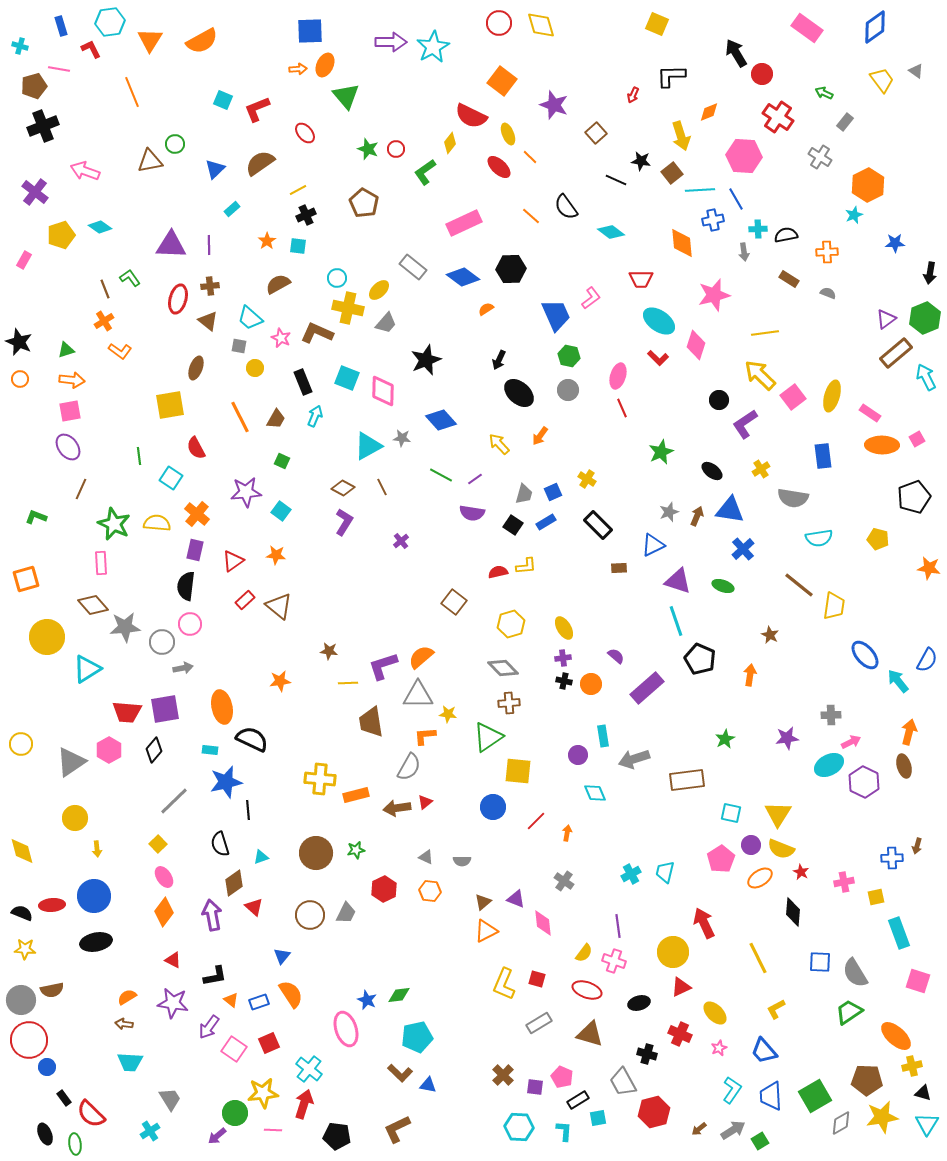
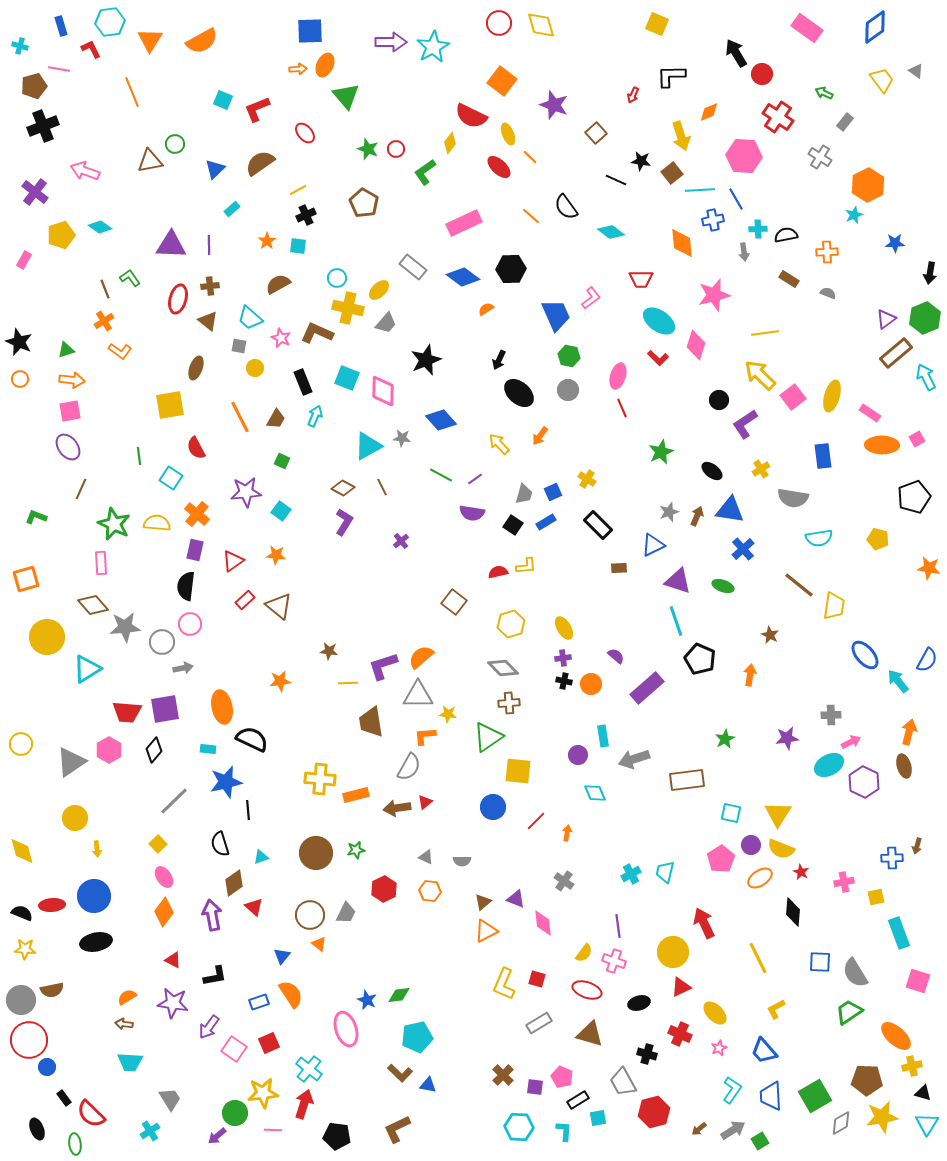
cyan rectangle at (210, 750): moved 2 px left, 1 px up
orange triangle at (231, 1000): moved 88 px right, 56 px up
black ellipse at (45, 1134): moved 8 px left, 5 px up
